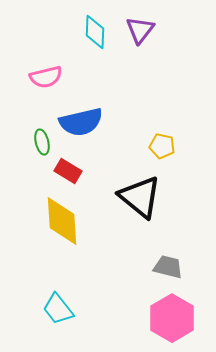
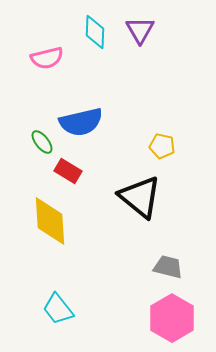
purple triangle: rotated 8 degrees counterclockwise
pink semicircle: moved 1 px right, 19 px up
green ellipse: rotated 25 degrees counterclockwise
yellow diamond: moved 12 px left
